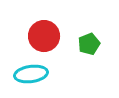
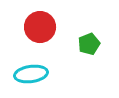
red circle: moved 4 px left, 9 px up
